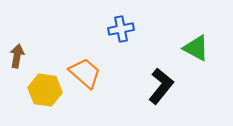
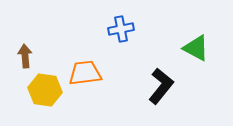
brown arrow: moved 8 px right; rotated 15 degrees counterclockwise
orange trapezoid: rotated 48 degrees counterclockwise
